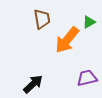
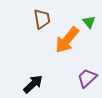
green triangle: rotated 40 degrees counterclockwise
purple trapezoid: rotated 30 degrees counterclockwise
